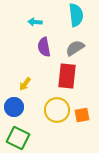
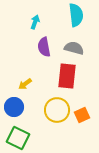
cyan arrow: rotated 104 degrees clockwise
gray semicircle: moved 1 px left; rotated 48 degrees clockwise
yellow arrow: rotated 16 degrees clockwise
orange square: rotated 14 degrees counterclockwise
